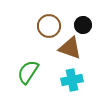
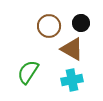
black circle: moved 2 px left, 2 px up
brown triangle: moved 2 px right, 1 px down; rotated 10 degrees clockwise
